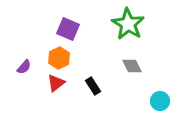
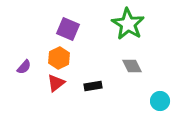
black rectangle: rotated 66 degrees counterclockwise
